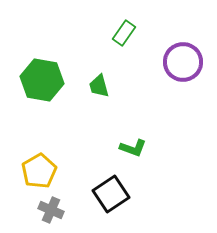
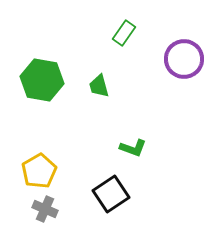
purple circle: moved 1 px right, 3 px up
gray cross: moved 6 px left, 1 px up
